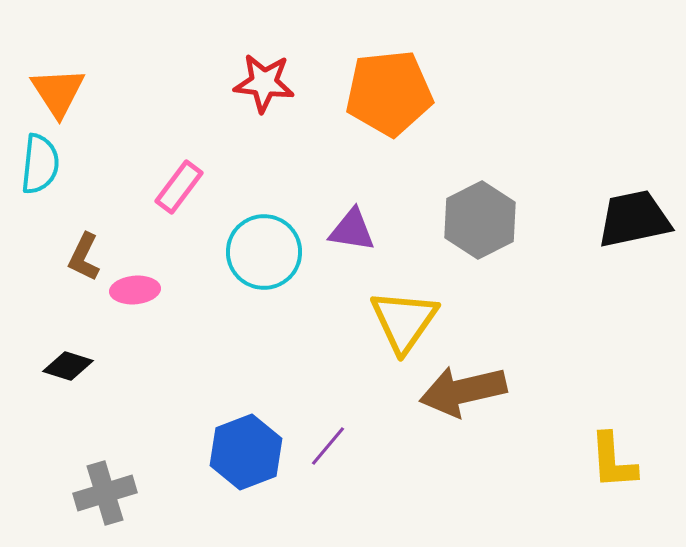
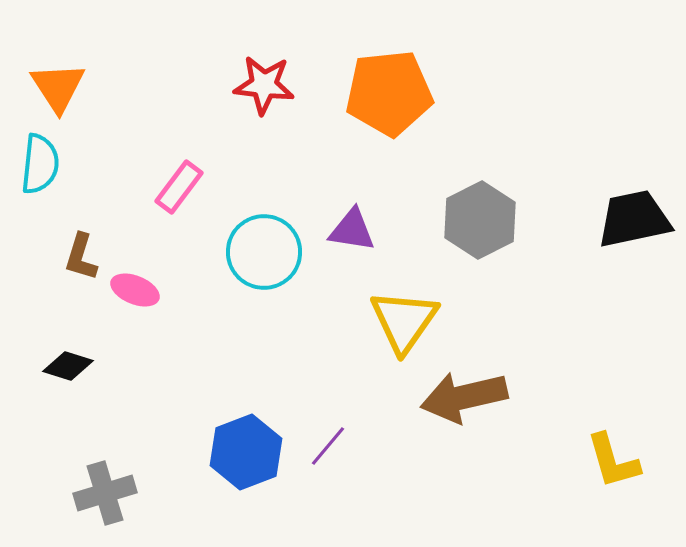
red star: moved 2 px down
orange triangle: moved 5 px up
brown L-shape: moved 3 px left; rotated 9 degrees counterclockwise
pink ellipse: rotated 27 degrees clockwise
brown arrow: moved 1 px right, 6 px down
yellow L-shape: rotated 12 degrees counterclockwise
